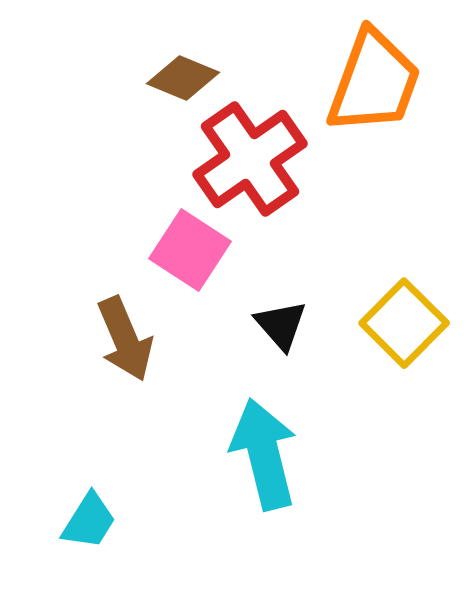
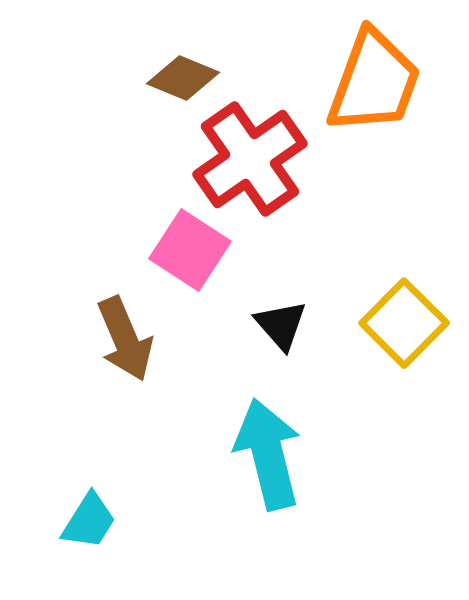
cyan arrow: moved 4 px right
